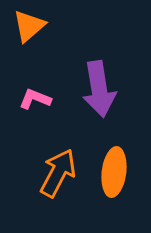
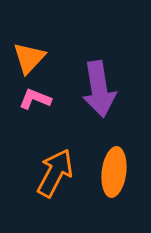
orange triangle: moved 32 px down; rotated 6 degrees counterclockwise
orange arrow: moved 3 px left
